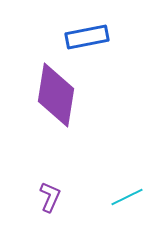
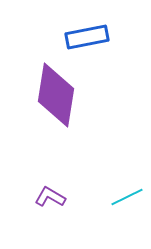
purple L-shape: rotated 84 degrees counterclockwise
